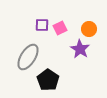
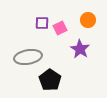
purple square: moved 2 px up
orange circle: moved 1 px left, 9 px up
gray ellipse: rotated 48 degrees clockwise
black pentagon: moved 2 px right
